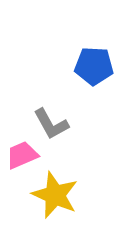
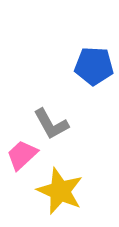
pink trapezoid: rotated 20 degrees counterclockwise
yellow star: moved 5 px right, 4 px up
